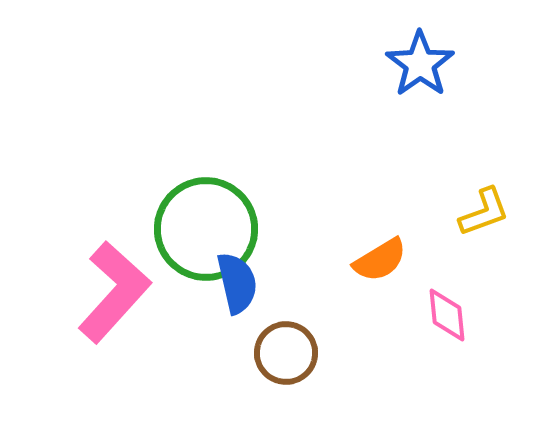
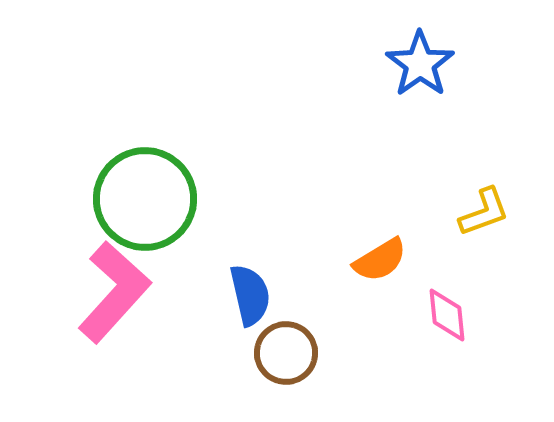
green circle: moved 61 px left, 30 px up
blue semicircle: moved 13 px right, 12 px down
